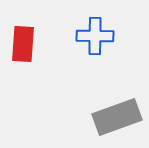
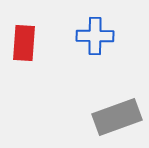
red rectangle: moved 1 px right, 1 px up
